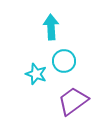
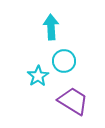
cyan star: moved 2 px right, 2 px down; rotated 20 degrees clockwise
purple trapezoid: rotated 68 degrees clockwise
